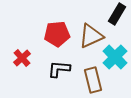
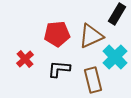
red cross: moved 3 px right, 1 px down
